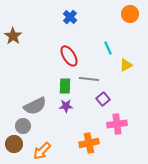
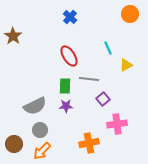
gray circle: moved 17 px right, 4 px down
